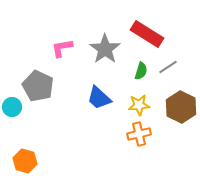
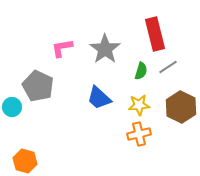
red rectangle: moved 8 px right; rotated 44 degrees clockwise
